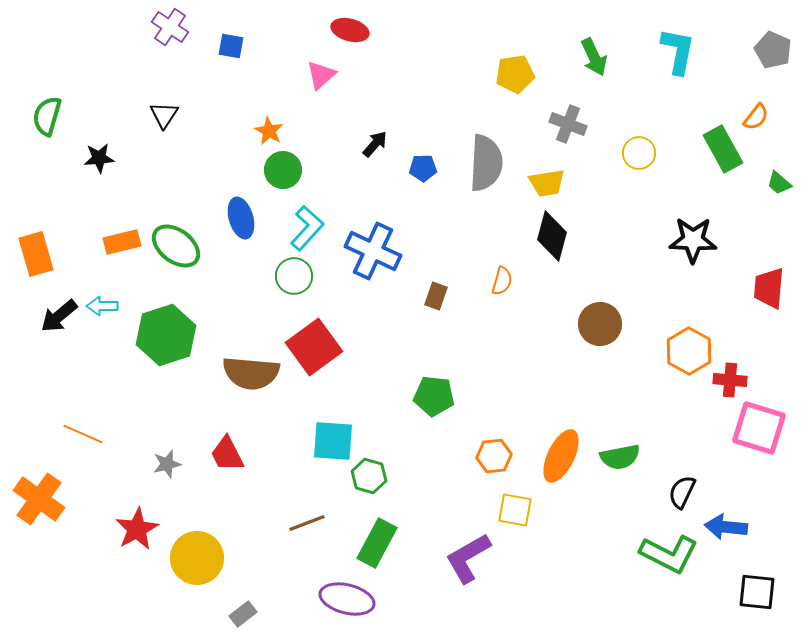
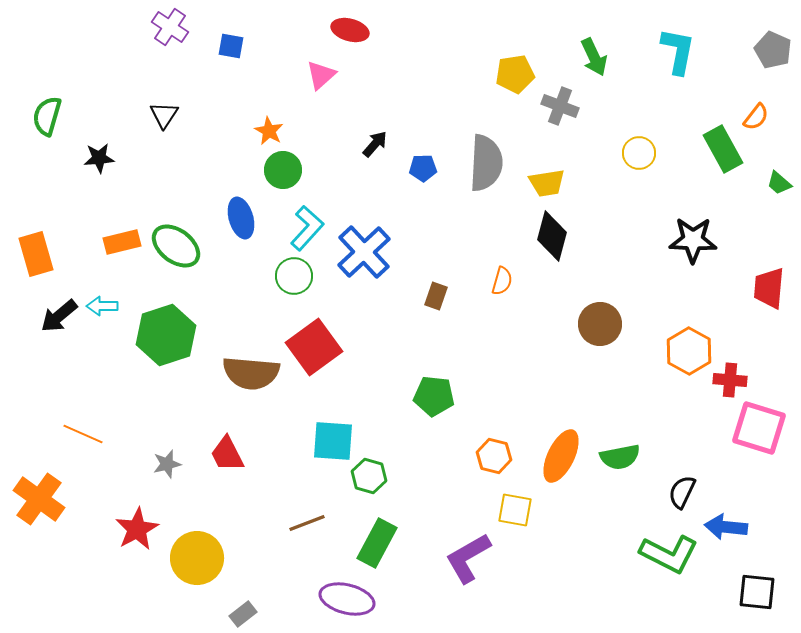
gray cross at (568, 124): moved 8 px left, 18 px up
blue cross at (373, 251): moved 9 px left, 1 px down; rotated 22 degrees clockwise
orange hexagon at (494, 456): rotated 20 degrees clockwise
